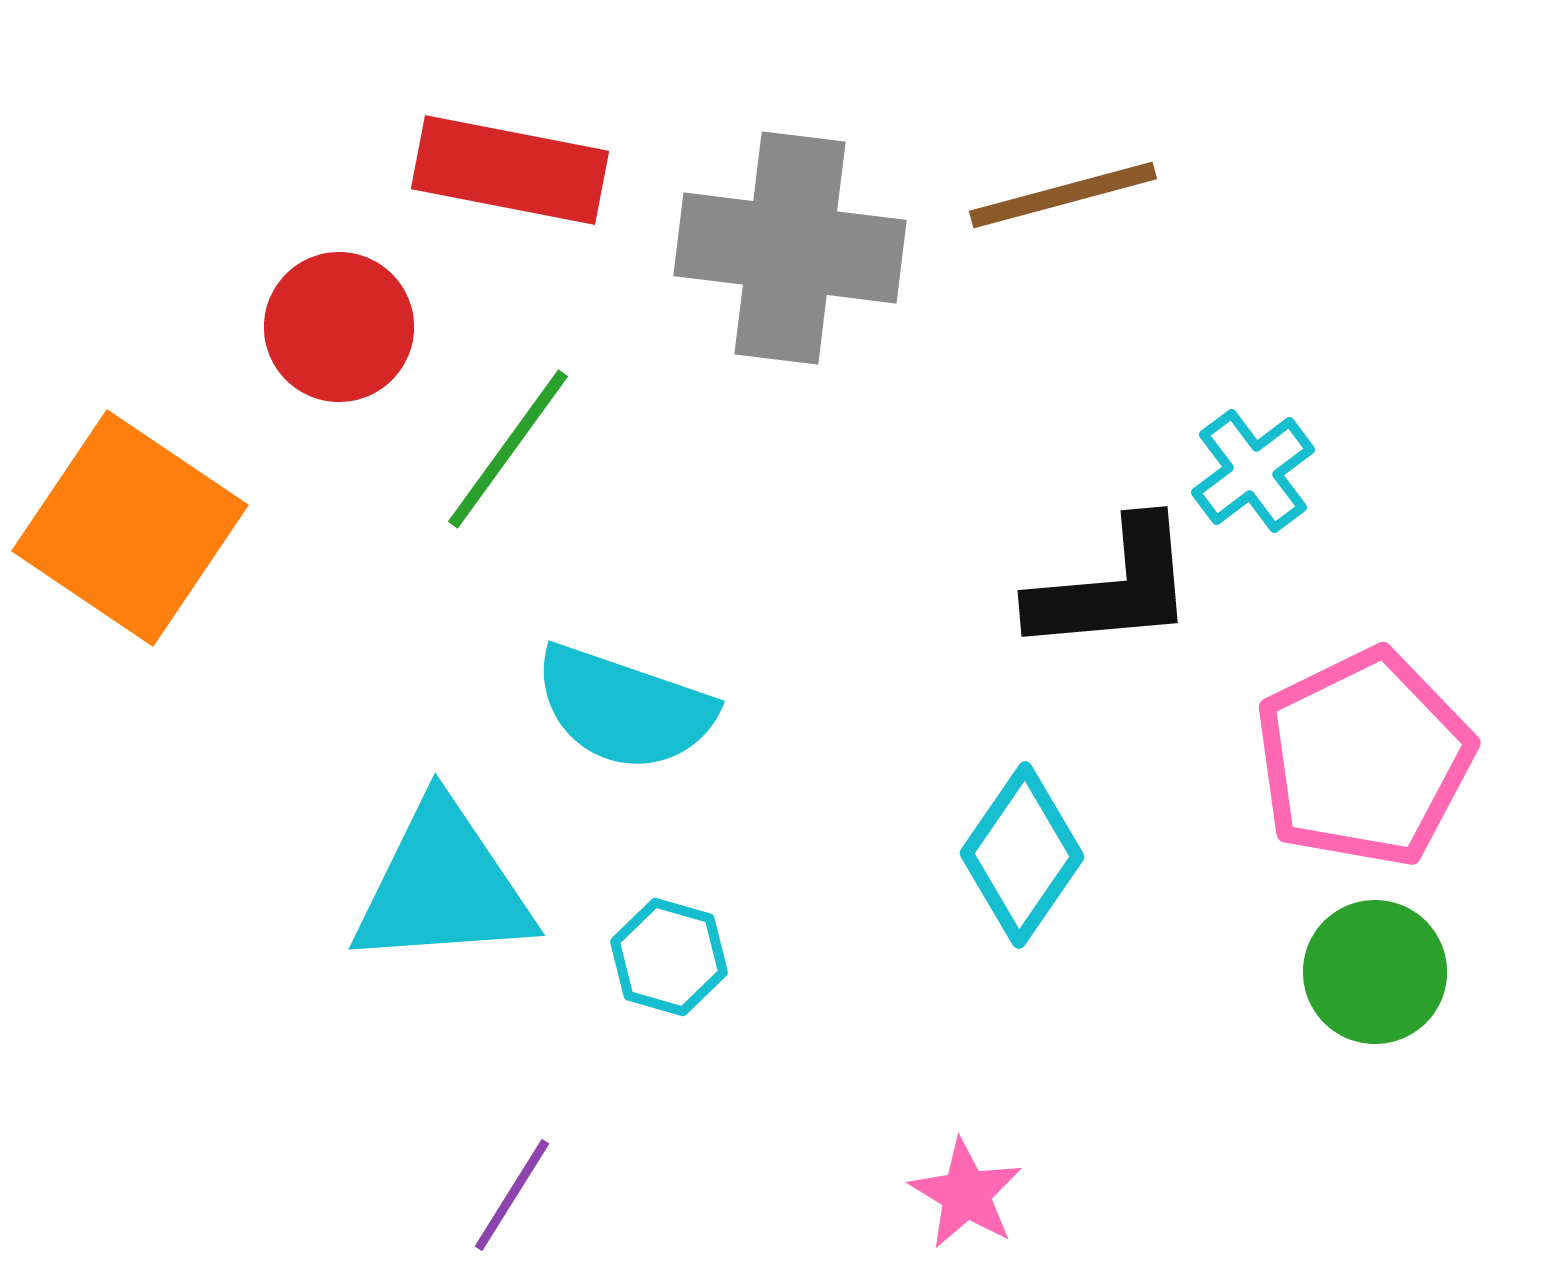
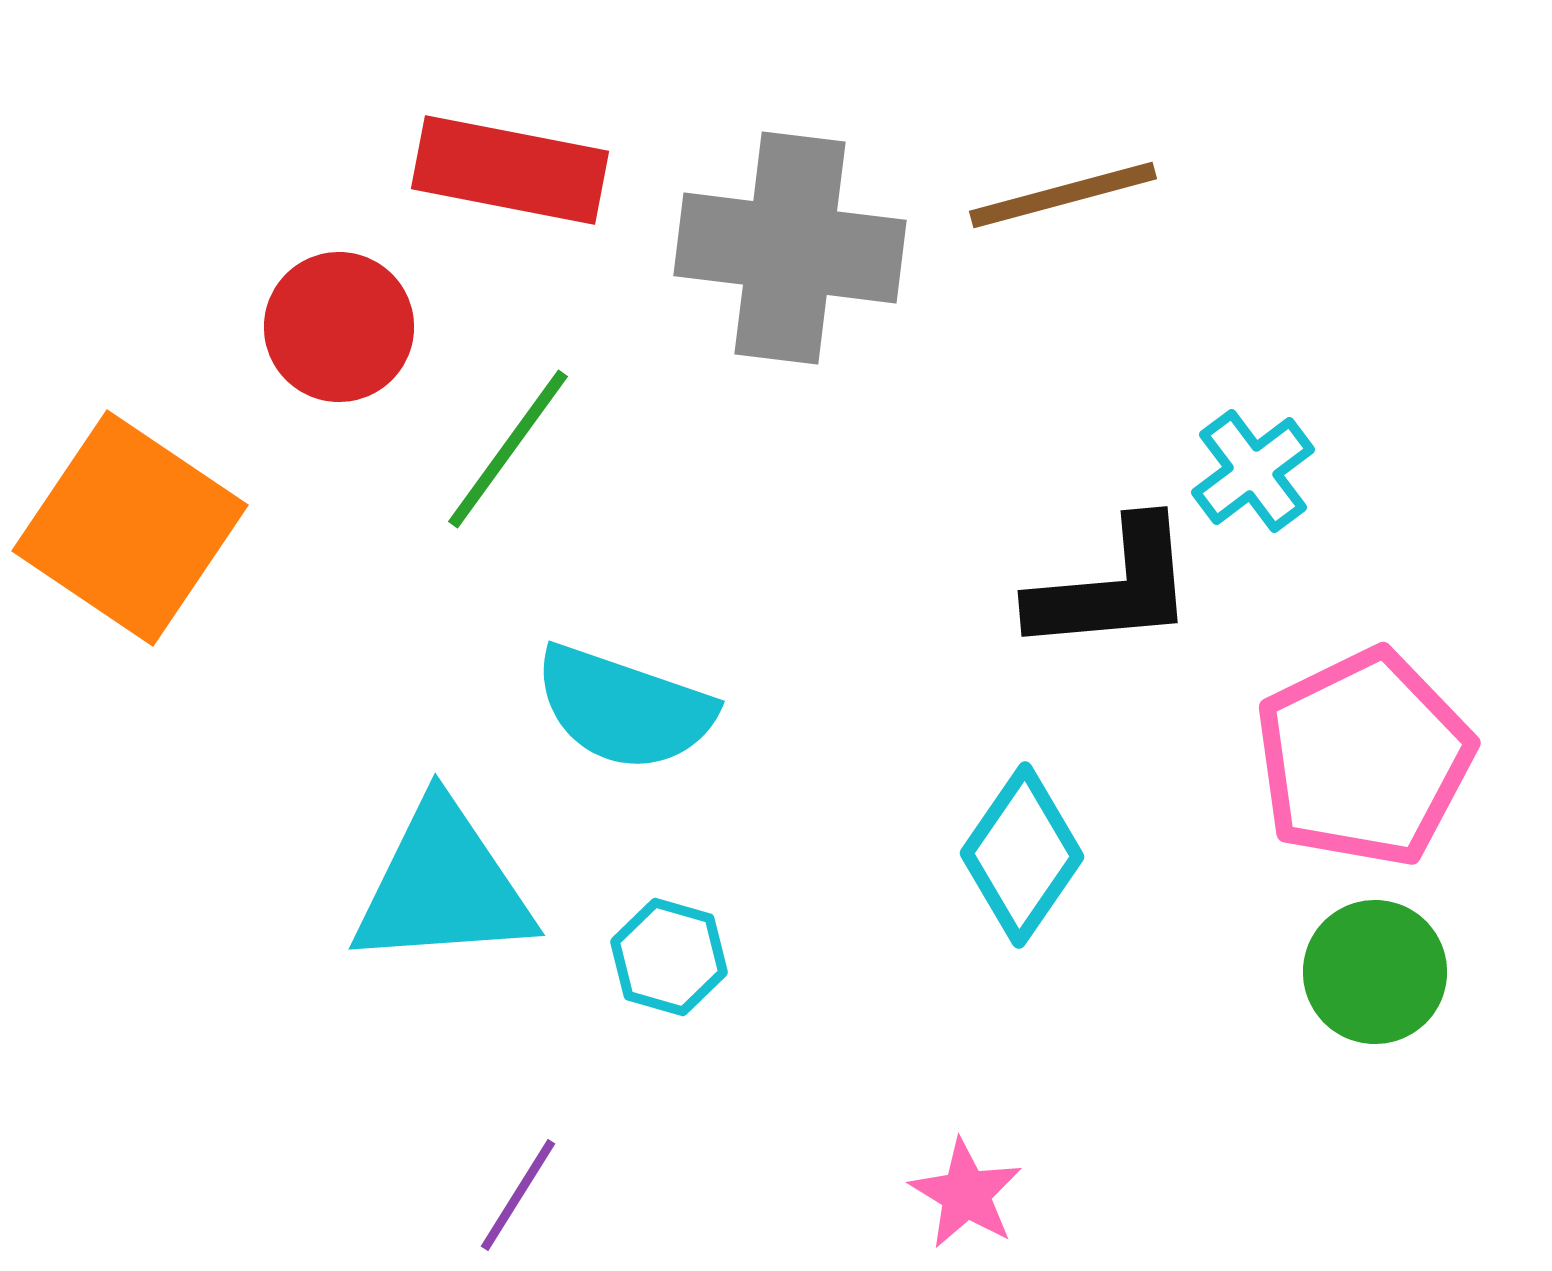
purple line: moved 6 px right
